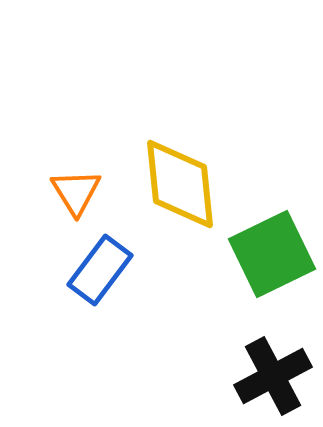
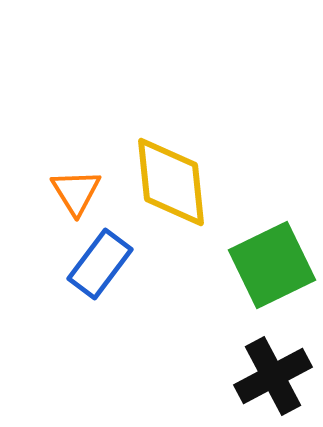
yellow diamond: moved 9 px left, 2 px up
green square: moved 11 px down
blue rectangle: moved 6 px up
